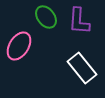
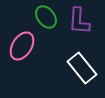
pink ellipse: moved 3 px right
